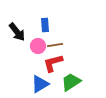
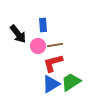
blue rectangle: moved 2 px left
black arrow: moved 1 px right, 2 px down
blue triangle: moved 11 px right
